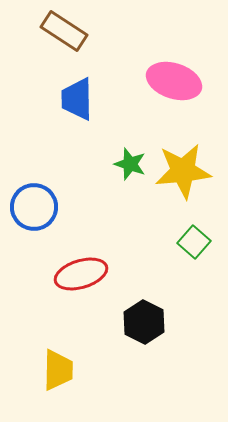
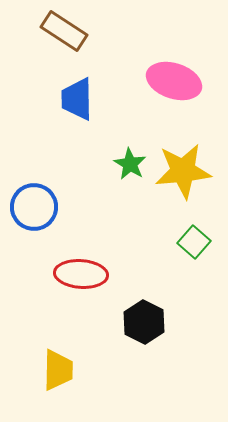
green star: rotated 12 degrees clockwise
red ellipse: rotated 21 degrees clockwise
